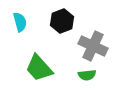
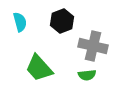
gray cross: rotated 12 degrees counterclockwise
